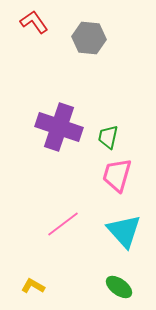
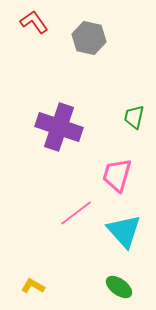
gray hexagon: rotated 8 degrees clockwise
green trapezoid: moved 26 px right, 20 px up
pink line: moved 13 px right, 11 px up
